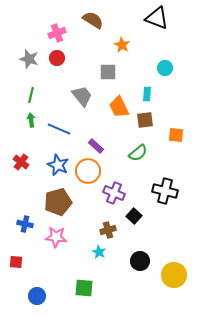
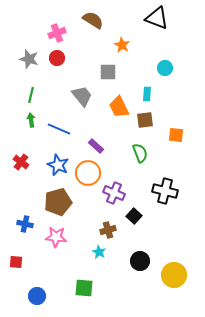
green semicircle: moved 2 px right; rotated 72 degrees counterclockwise
orange circle: moved 2 px down
